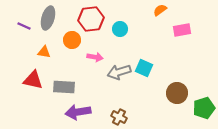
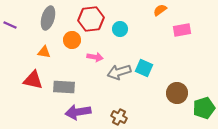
purple line: moved 14 px left, 1 px up
